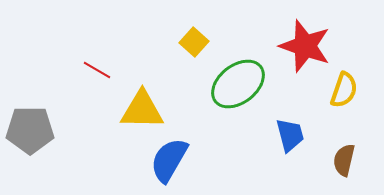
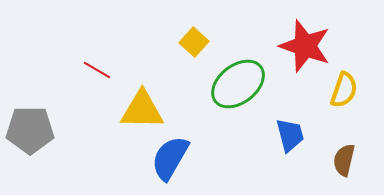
blue semicircle: moved 1 px right, 2 px up
